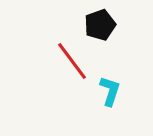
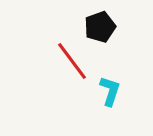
black pentagon: moved 2 px down
